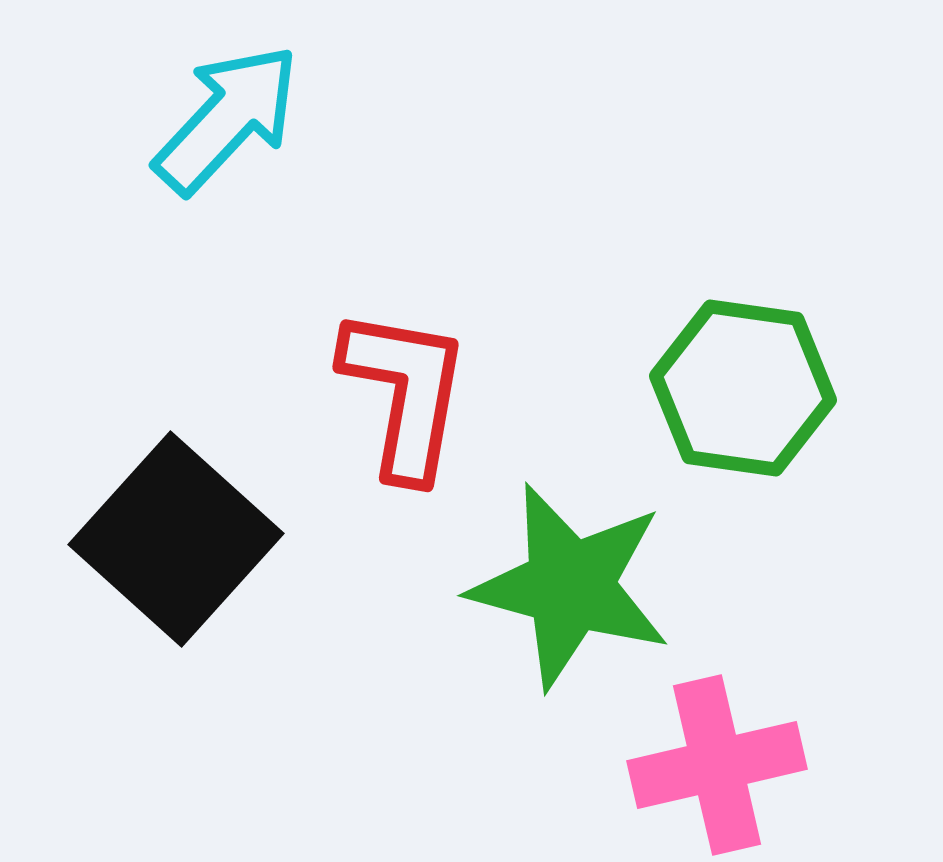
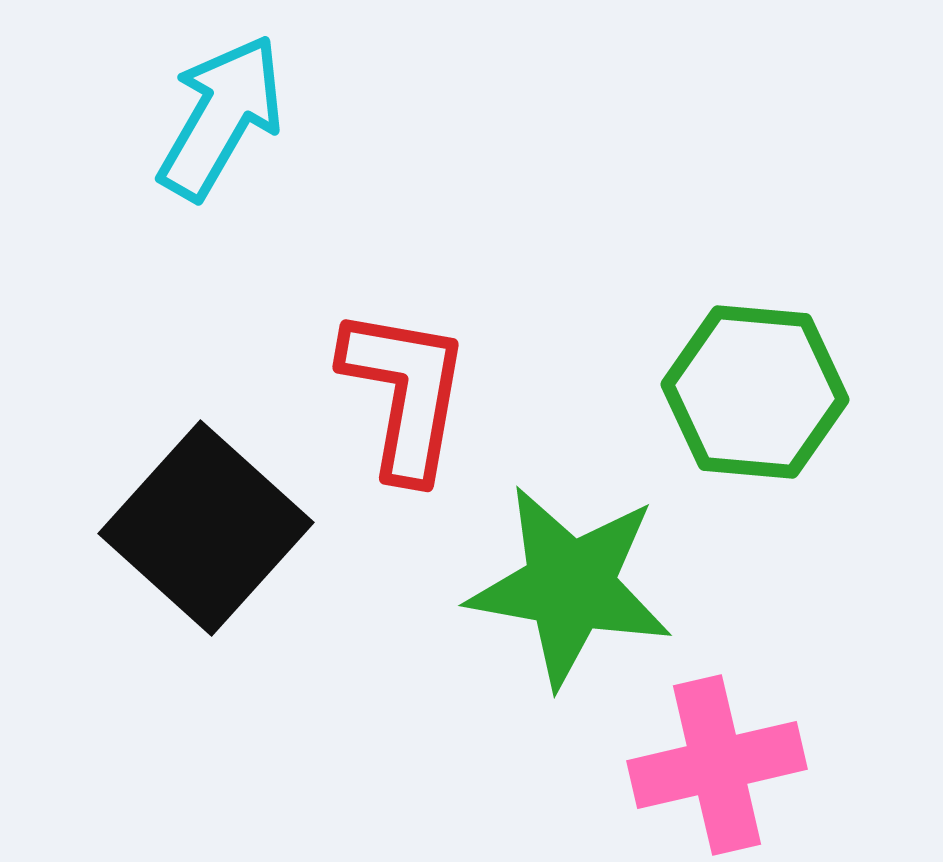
cyan arrow: moved 6 px left, 2 px up; rotated 13 degrees counterclockwise
green hexagon: moved 12 px right, 4 px down; rotated 3 degrees counterclockwise
black square: moved 30 px right, 11 px up
green star: rotated 5 degrees counterclockwise
